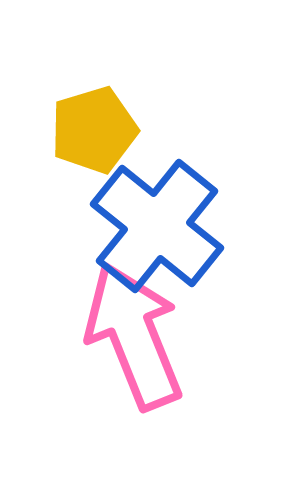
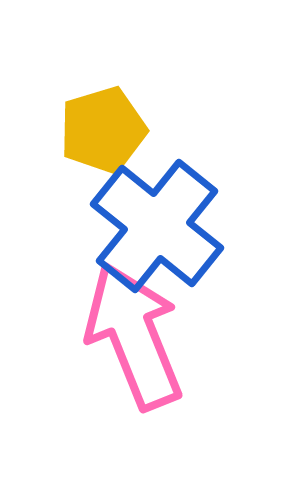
yellow pentagon: moved 9 px right
